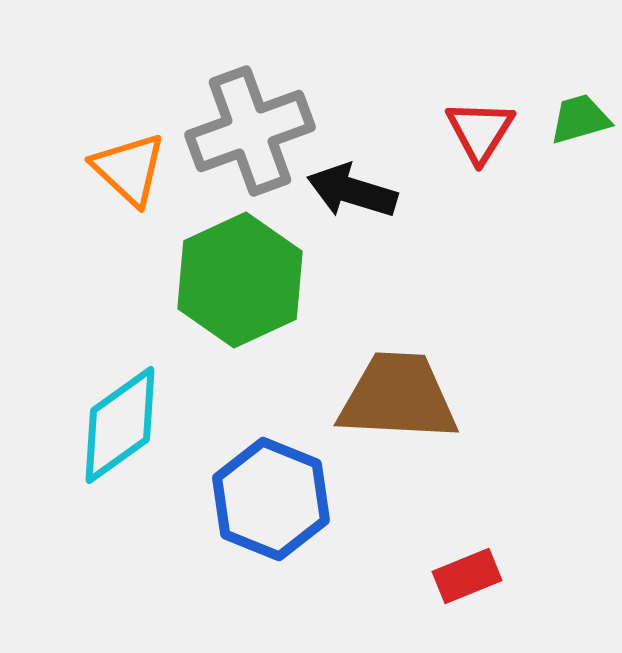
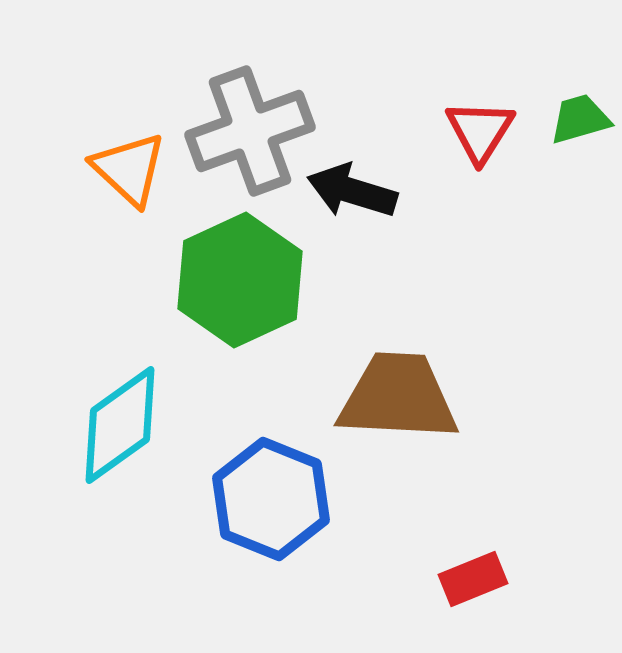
red rectangle: moved 6 px right, 3 px down
